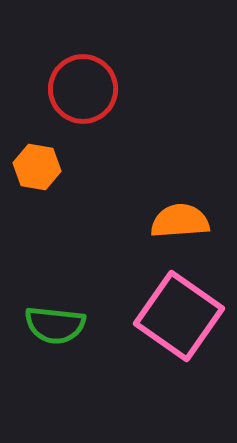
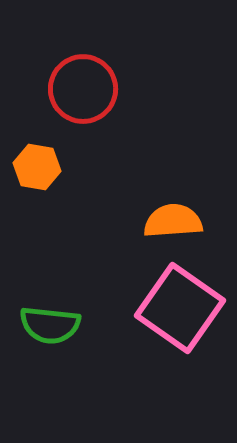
orange semicircle: moved 7 px left
pink square: moved 1 px right, 8 px up
green semicircle: moved 5 px left
